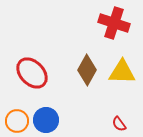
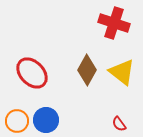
yellow triangle: rotated 36 degrees clockwise
